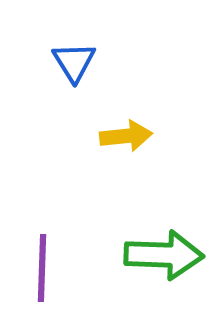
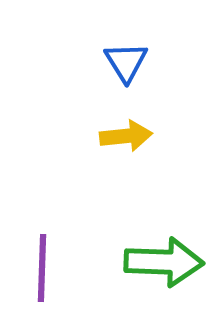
blue triangle: moved 52 px right
green arrow: moved 7 px down
